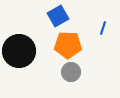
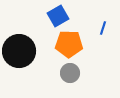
orange pentagon: moved 1 px right, 1 px up
gray circle: moved 1 px left, 1 px down
